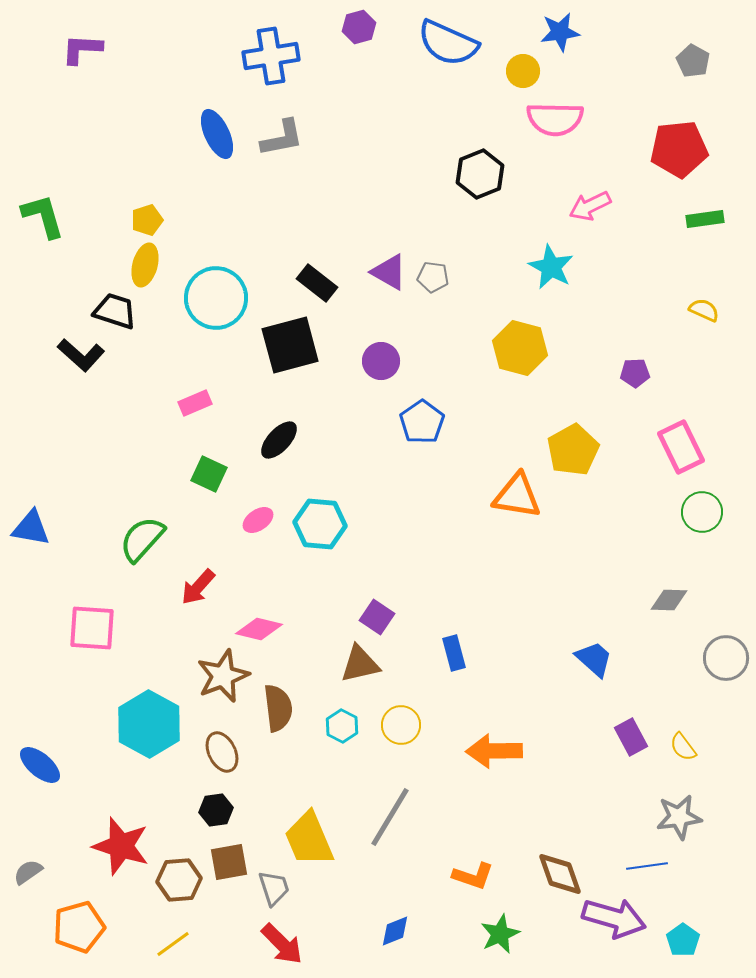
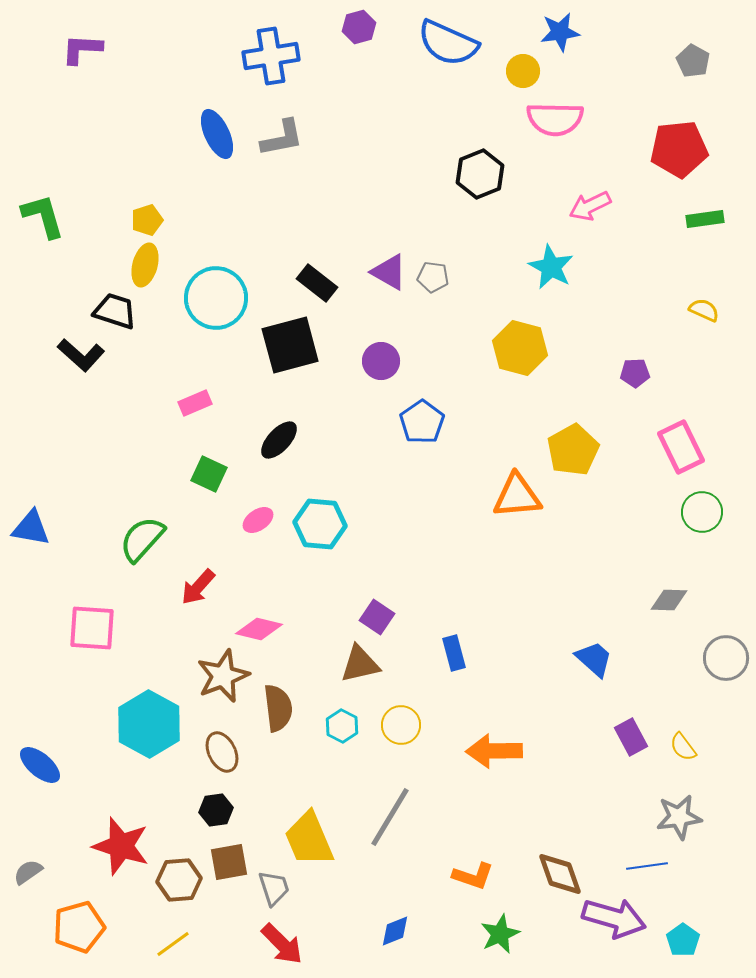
orange triangle at (517, 496): rotated 14 degrees counterclockwise
